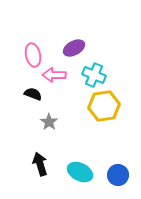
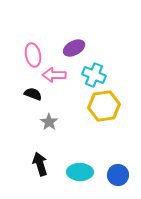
cyan ellipse: rotated 25 degrees counterclockwise
